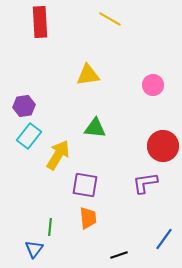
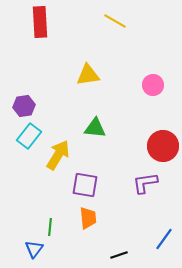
yellow line: moved 5 px right, 2 px down
